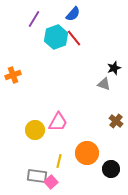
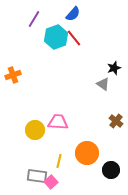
gray triangle: moved 1 px left; rotated 16 degrees clockwise
pink trapezoid: rotated 115 degrees counterclockwise
black circle: moved 1 px down
